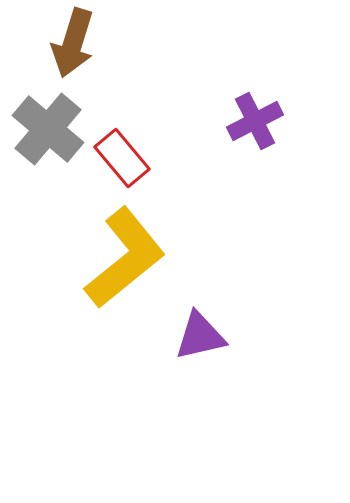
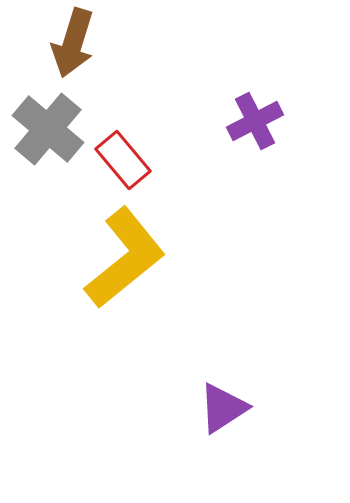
red rectangle: moved 1 px right, 2 px down
purple triangle: moved 23 px right, 72 px down; rotated 20 degrees counterclockwise
